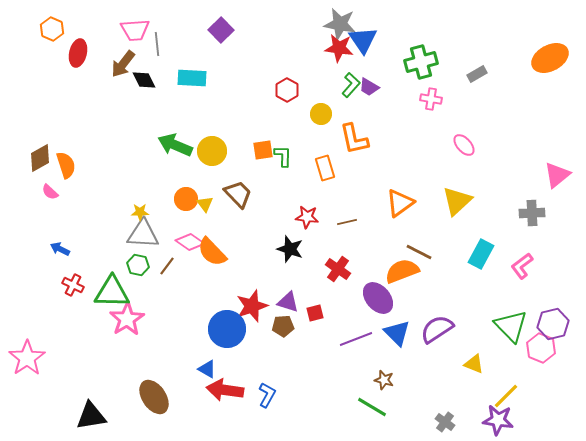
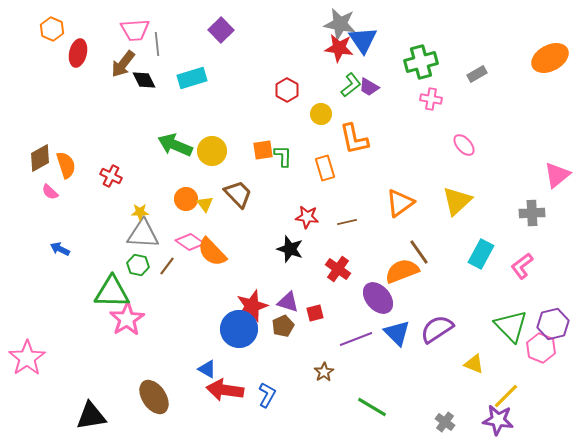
cyan rectangle at (192, 78): rotated 20 degrees counterclockwise
green L-shape at (351, 85): rotated 10 degrees clockwise
brown line at (419, 252): rotated 28 degrees clockwise
red cross at (73, 285): moved 38 px right, 109 px up
brown pentagon at (283, 326): rotated 20 degrees counterclockwise
blue circle at (227, 329): moved 12 px right
brown star at (384, 380): moved 60 px left, 8 px up; rotated 24 degrees clockwise
